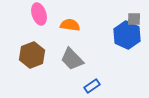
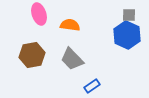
gray square: moved 5 px left, 4 px up
brown hexagon: rotated 10 degrees clockwise
